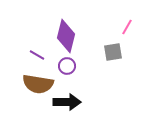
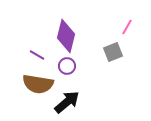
gray square: rotated 12 degrees counterclockwise
black arrow: rotated 40 degrees counterclockwise
